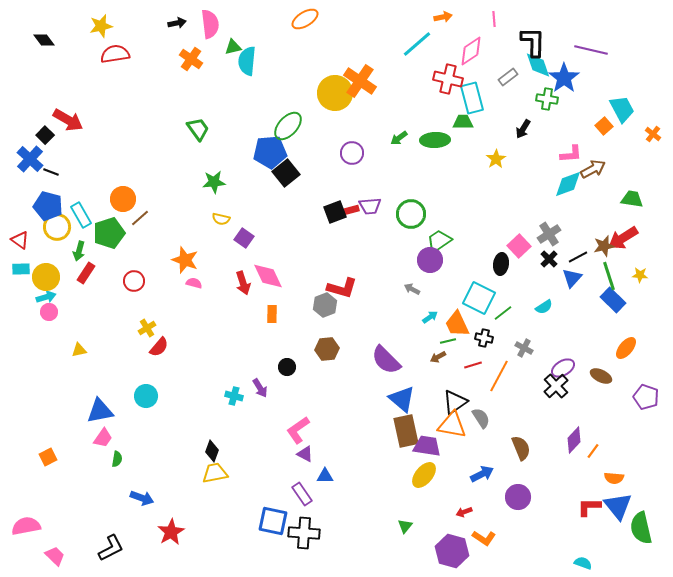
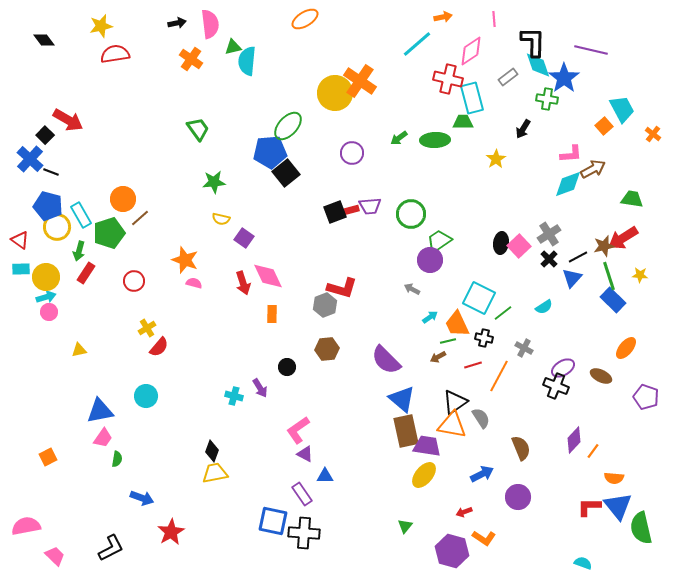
black ellipse at (501, 264): moved 21 px up
black cross at (556, 386): rotated 25 degrees counterclockwise
